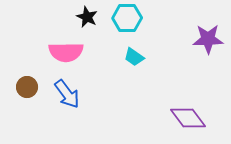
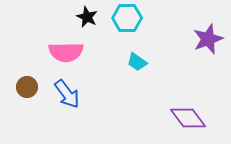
purple star: rotated 20 degrees counterclockwise
cyan trapezoid: moved 3 px right, 5 px down
